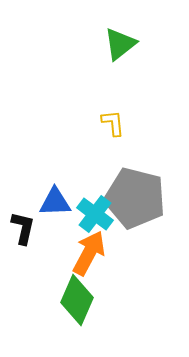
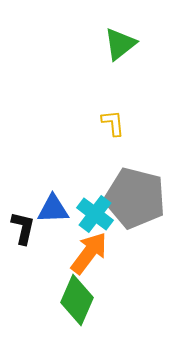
blue triangle: moved 2 px left, 7 px down
orange arrow: rotated 9 degrees clockwise
